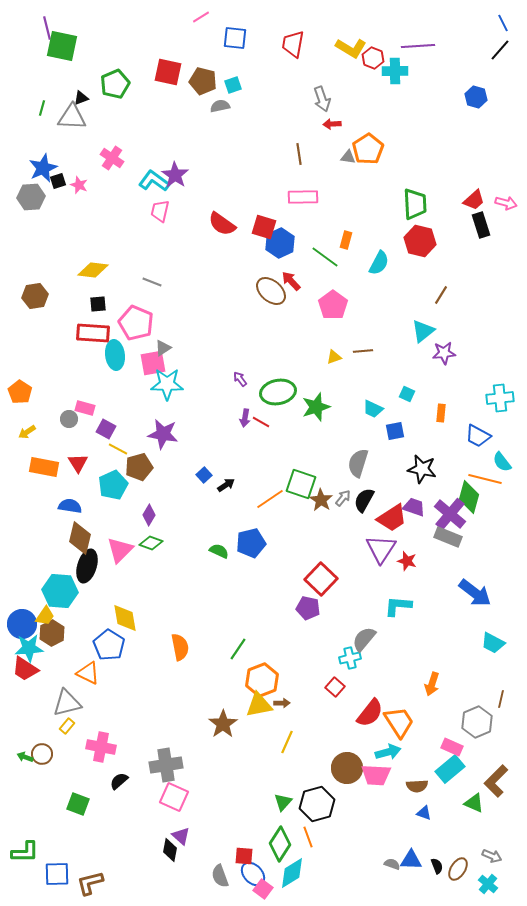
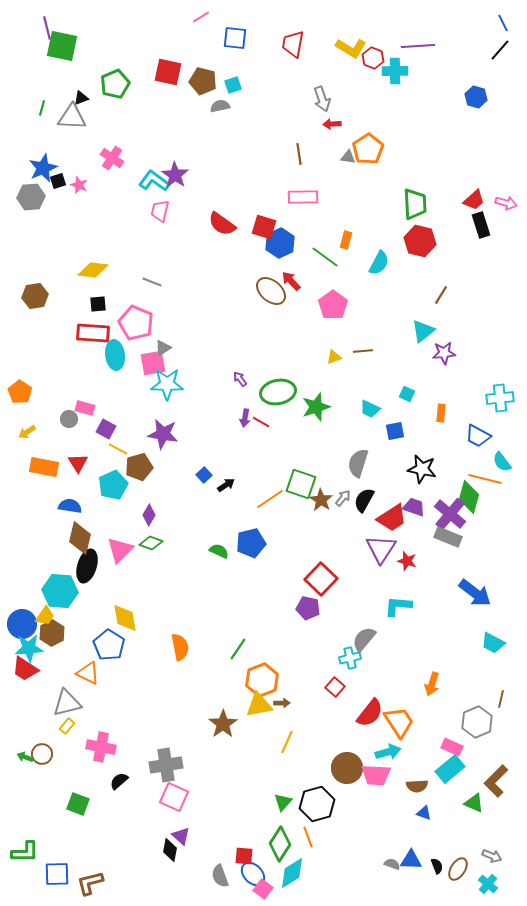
cyan trapezoid at (373, 409): moved 3 px left
